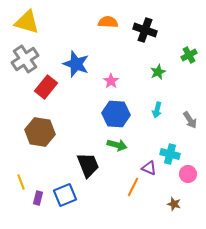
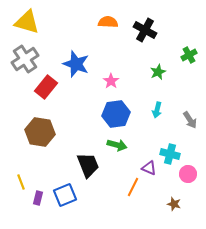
black cross: rotated 10 degrees clockwise
blue hexagon: rotated 12 degrees counterclockwise
